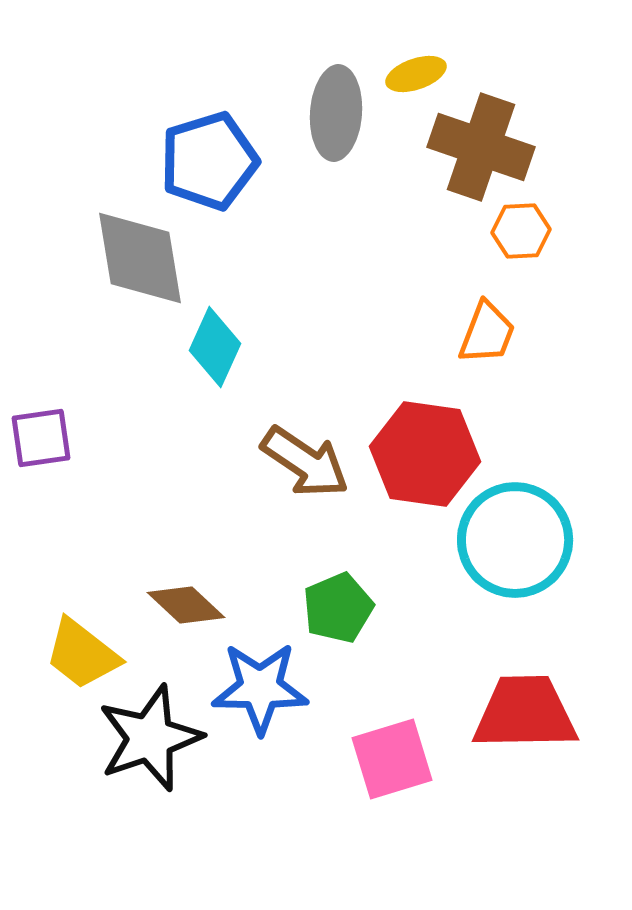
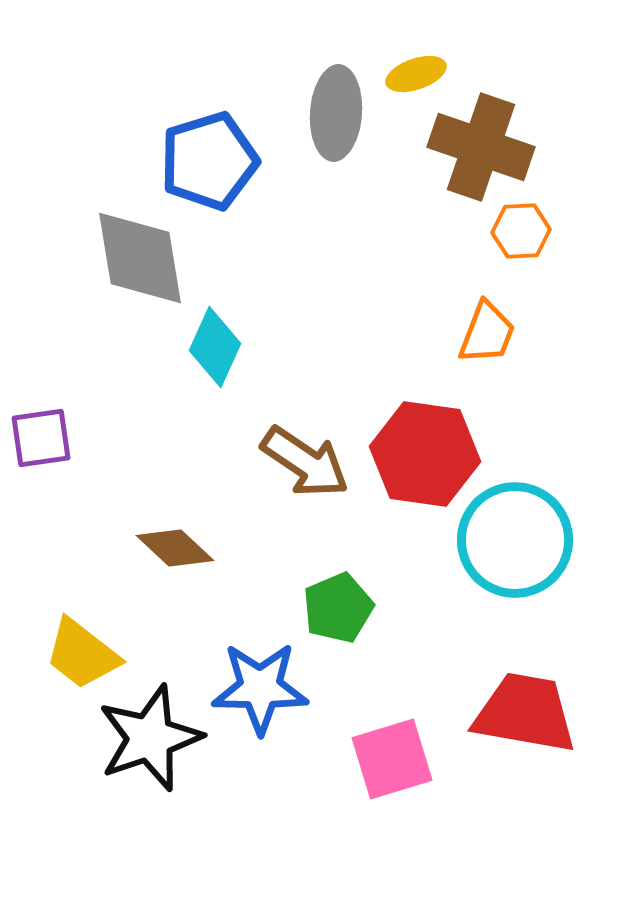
brown diamond: moved 11 px left, 57 px up
red trapezoid: rotated 11 degrees clockwise
